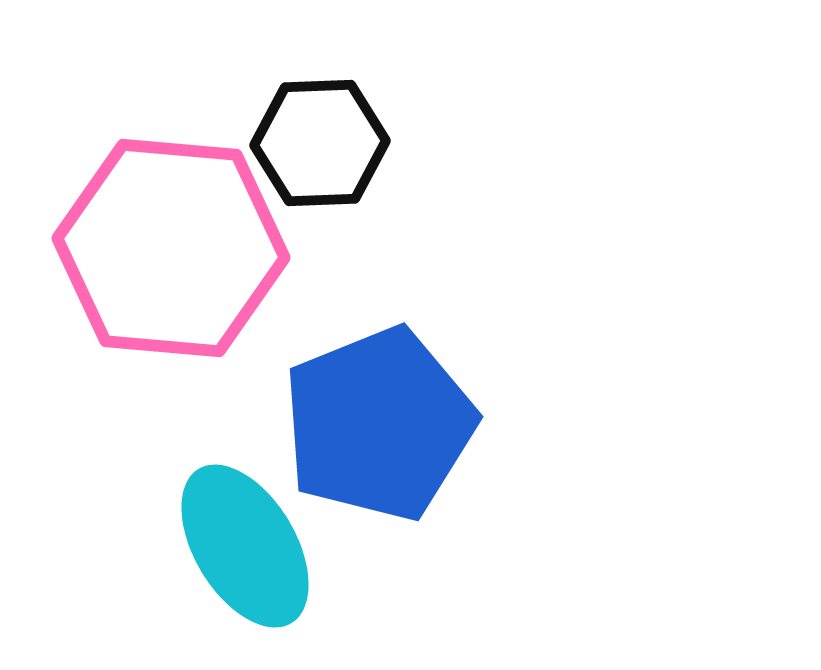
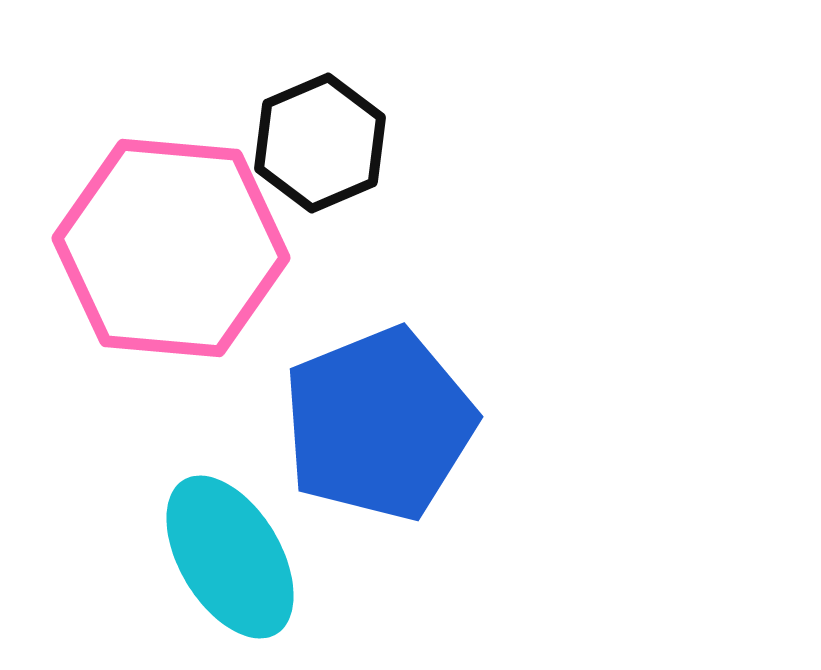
black hexagon: rotated 21 degrees counterclockwise
cyan ellipse: moved 15 px left, 11 px down
